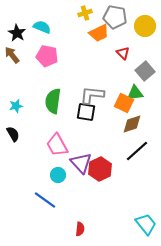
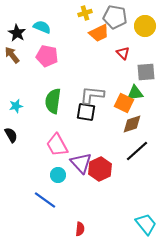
gray square: moved 1 px right, 1 px down; rotated 36 degrees clockwise
black semicircle: moved 2 px left, 1 px down
